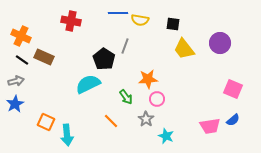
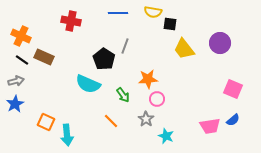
yellow semicircle: moved 13 px right, 8 px up
black square: moved 3 px left
cyan semicircle: rotated 130 degrees counterclockwise
green arrow: moved 3 px left, 2 px up
